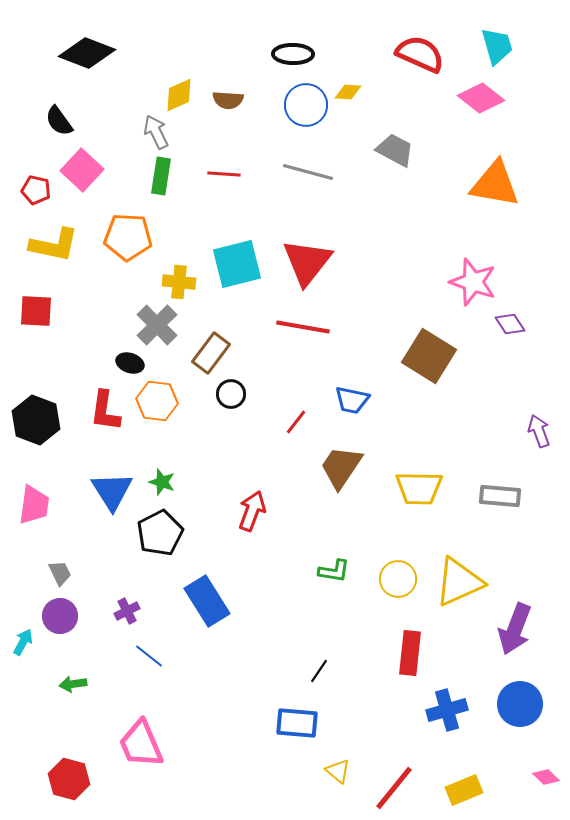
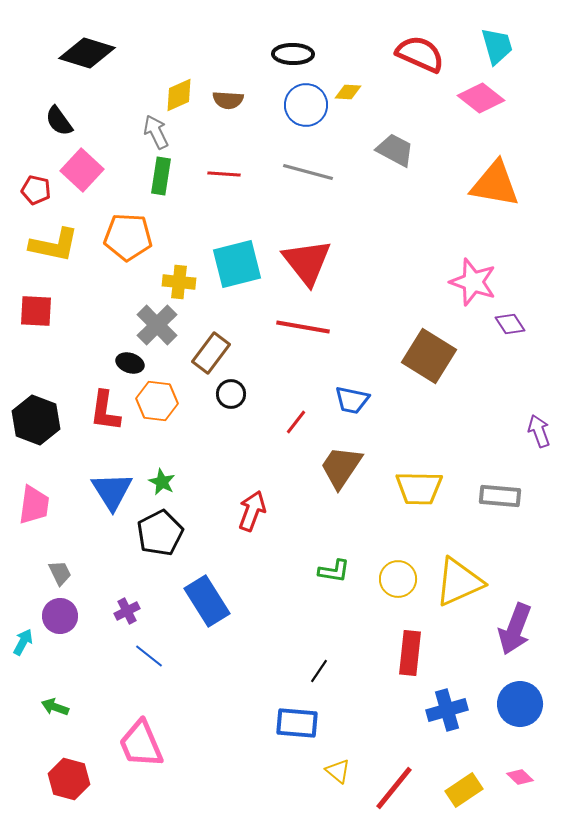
black diamond at (87, 53): rotated 4 degrees counterclockwise
red triangle at (307, 262): rotated 16 degrees counterclockwise
green star at (162, 482): rotated 8 degrees clockwise
green arrow at (73, 684): moved 18 px left, 23 px down; rotated 28 degrees clockwise
pink diamond at (546, 777): moved 26 px left
yellow rectangle at (464, 790): rotated 12 degrees counterclockwise
